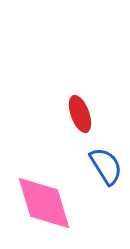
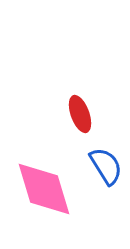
pink diamond: moved 14 px up
